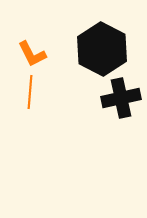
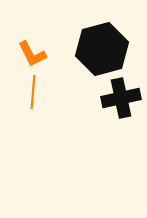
black hexagon: rotated 18 degrees clockwise
orange line: moved 3 px right
